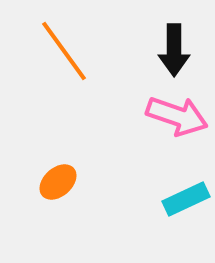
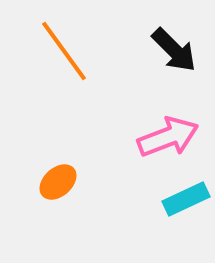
black arrow: rotated 45 degrees counterclockwise
pink arrow: moved 9 px left, 21 px down; rotated 40 degrees counterclockwise
